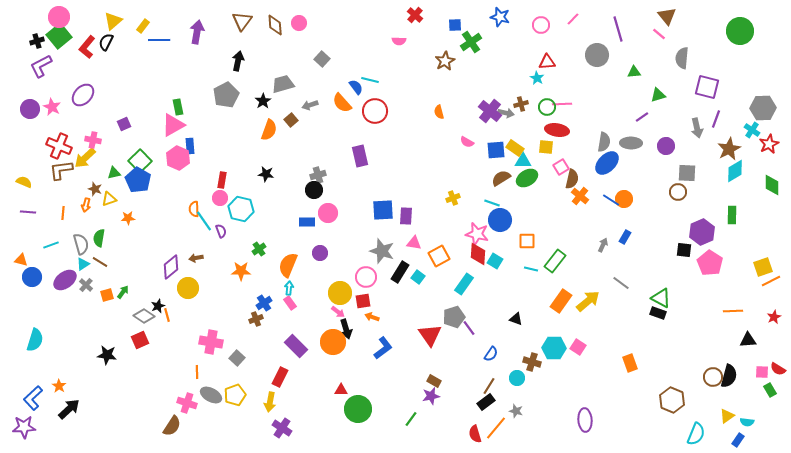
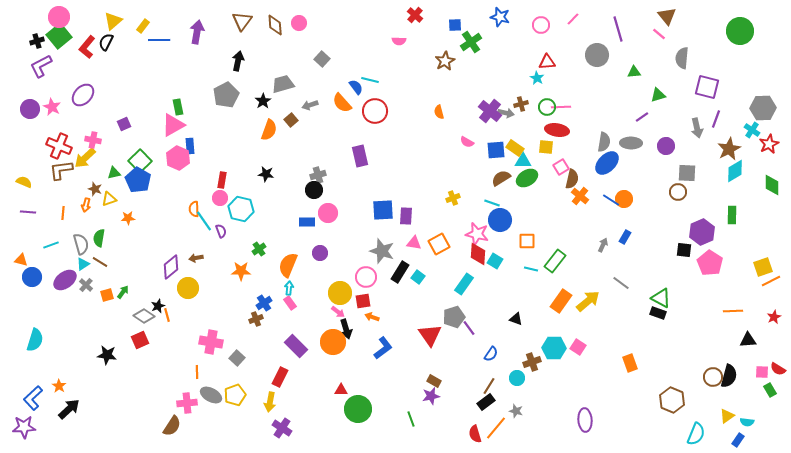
pink line at (562, 104): moved 1 px left, 3 px down
orange square at (439, 256): moved 12 px up
brown cross at (532, 362): rotated 36 degrees counterclockwise
pink cross at (187, 403): rotated 24 degrees counterclockwise
green line at (411, 419): rotated 56 degrees counterclockwise
